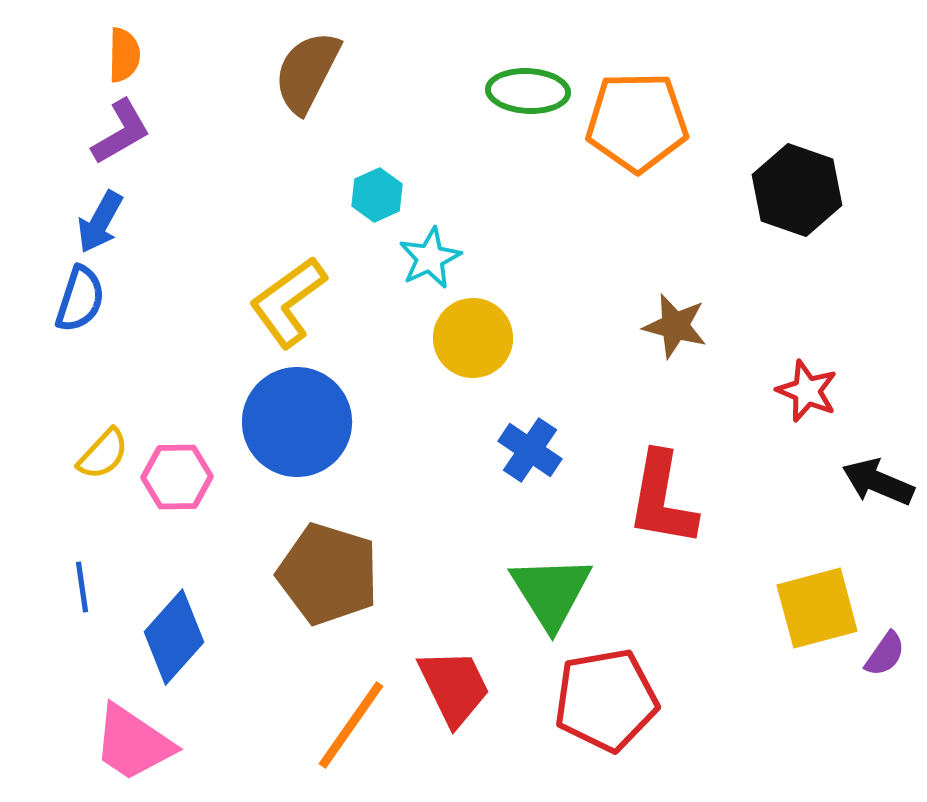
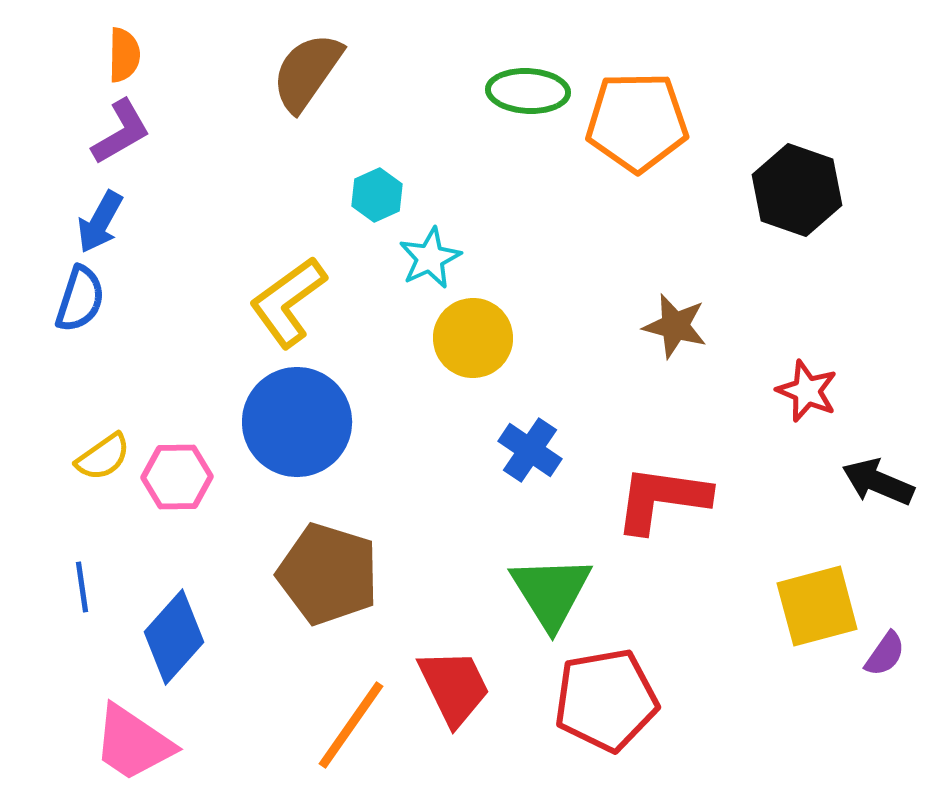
brown semicircle: rotated 8 degrees clockwise
yellow semicircle: moved 3 px down; rotated 12 degrees clockwise
red L-shape: rotated 88 degrees clockwise
yellow square: moved 2 px up
